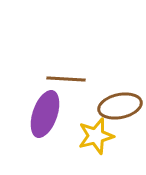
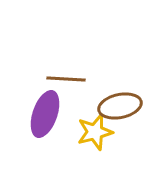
yellow star: moved 1 px left, 4 px up
